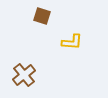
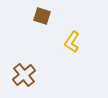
yellow L-shape: rotated 120 degrees clockwise
